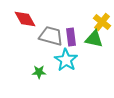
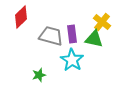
red diamond: moved 4 px left, 2 px up; rotated 75 degrees clockwise
purple rectangle: moved 1 px right, 3 px up
cyan star: moved 6 px right
green star: moved 3 px down; rotated 16 degrees counterclockwise
